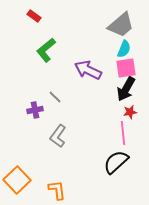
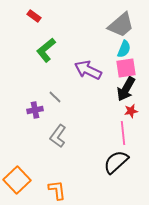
red star: moved 1 px right, 1 px up
